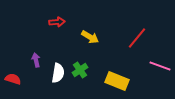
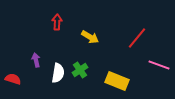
red arrow: rotated 84 degrees counterclockwise
pink line: moved 1 px left, 1 px up
